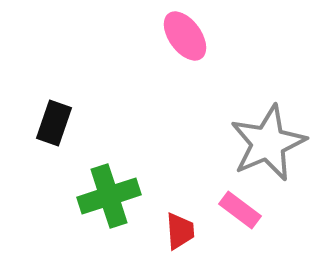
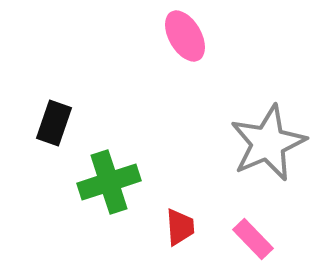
pink ellipse: rotated 6 degrees clockwise
green cross: moved 14 px up
pink rectangle: moved 13 px right, 29 px down; rotated 9 degrees clockwise
red trapezoid: moved 4 px up
